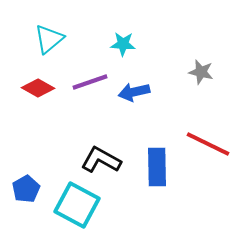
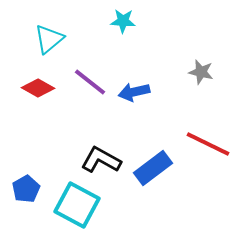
cyan star: moved 23 px up
purple line: rotated 57 degrees clockwise
blue rectangle: moved 4 px left, 1 px down; rotated 54 degrees clockwise
